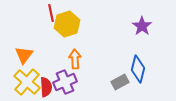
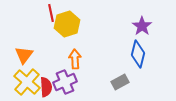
blue diamond: moved 15 px up
